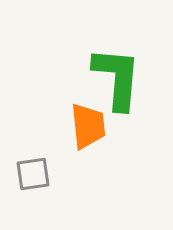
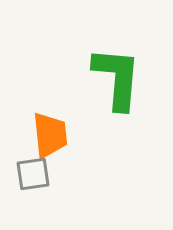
orange trapezoid: moved 38 px left, 9 px down
